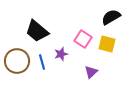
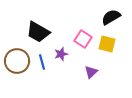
black trapezoid: moved 1 px right, 1 px down; rotated 10 degrees counterclockwise
